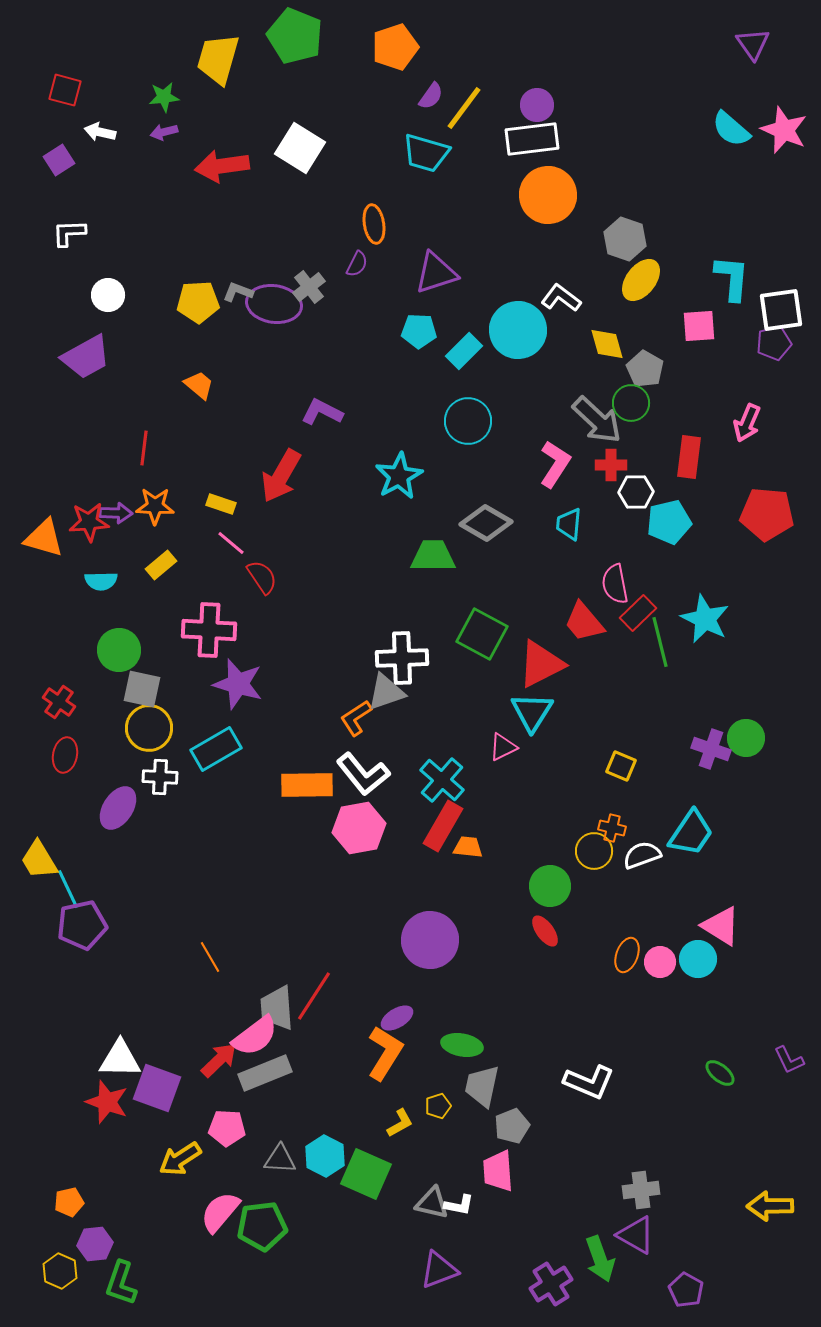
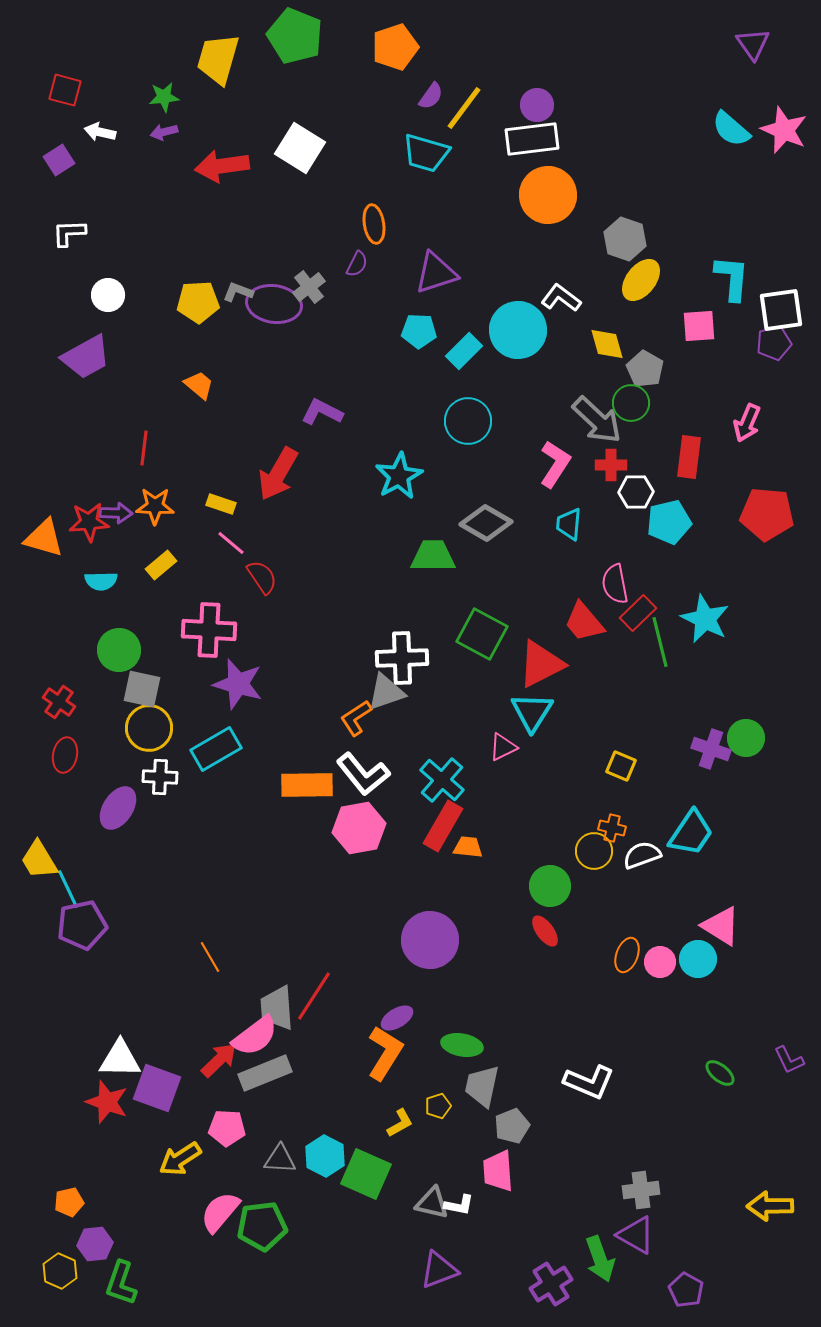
red arrow at (281, 476): moved 3 px left, 2 px up
